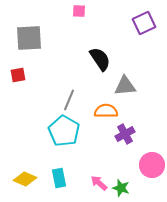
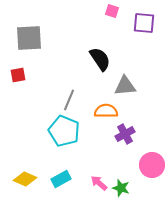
pink square: moved 33 px right; rotated 16 degrees clockwise
purple square: rotated 30 degrees clockwise
cyan pentagon: rotated 8 degrees counterclockwise
cyan rectangle: moved 2 px right, 1 px down; rotated 72 degrees clockwise
